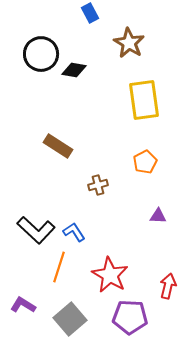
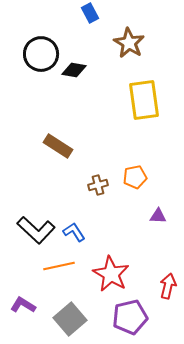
orange pentagon: moved 10 px left, 15 px down; rotated 15 degrees clockwise
orange line: moved 1 px up; rotated 60 degrees clockwise
red star: moved 1 px right, 1 px up
purple pentagon: rotated 16 degrees counterclockwise
